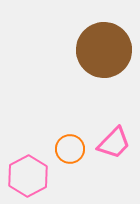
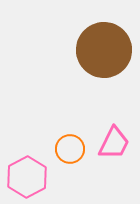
pink trapezoid: rotated 18 degrees counterclockwise
pink hexagon: moved 1 px left, 1 px down
